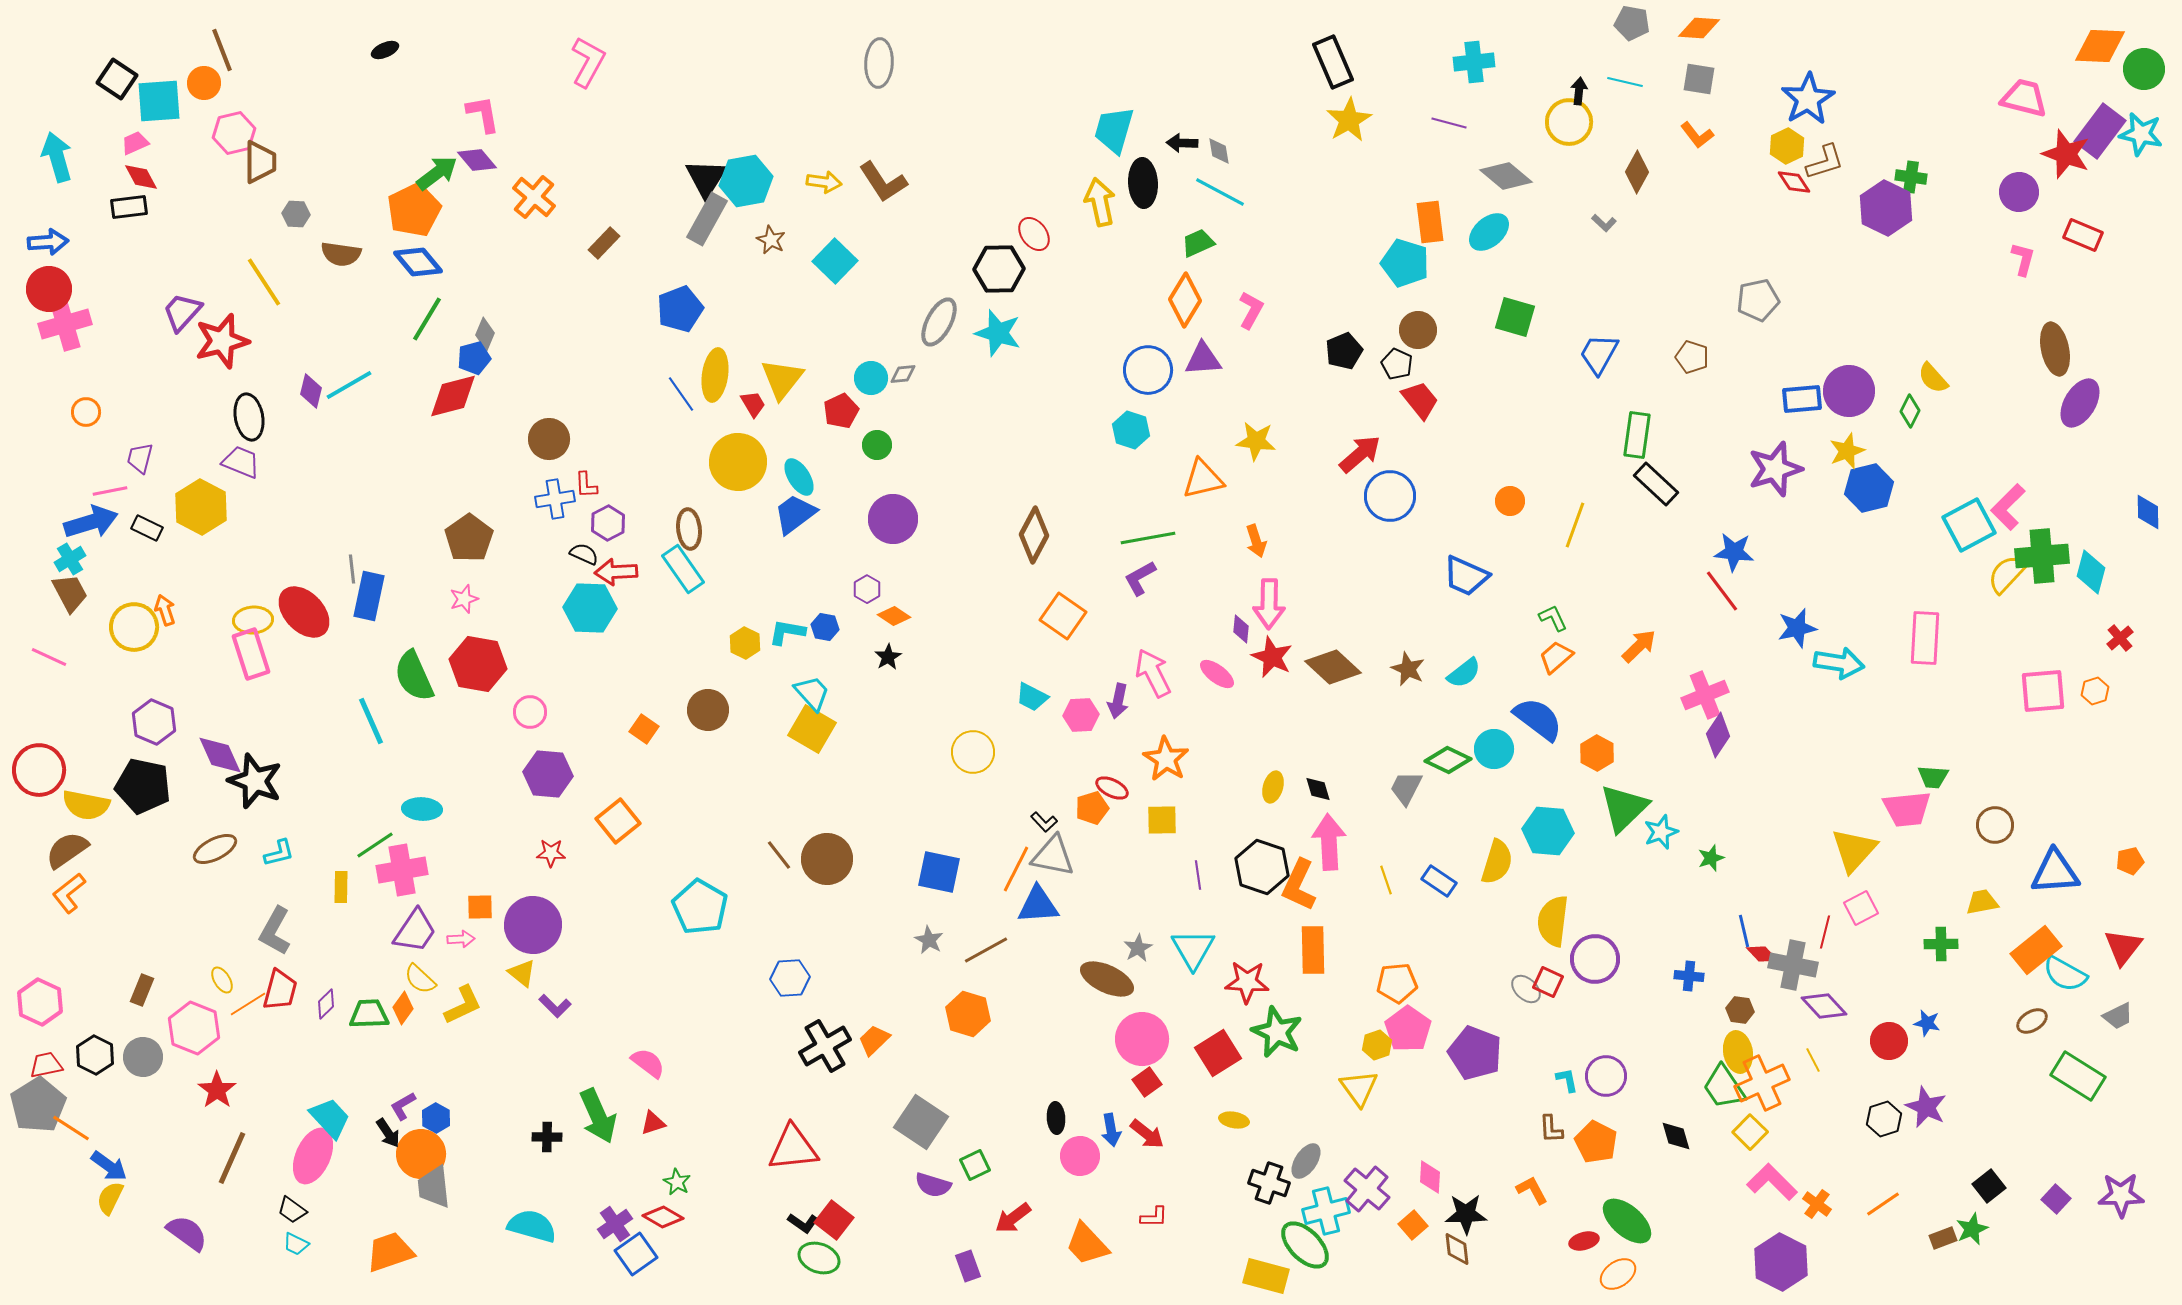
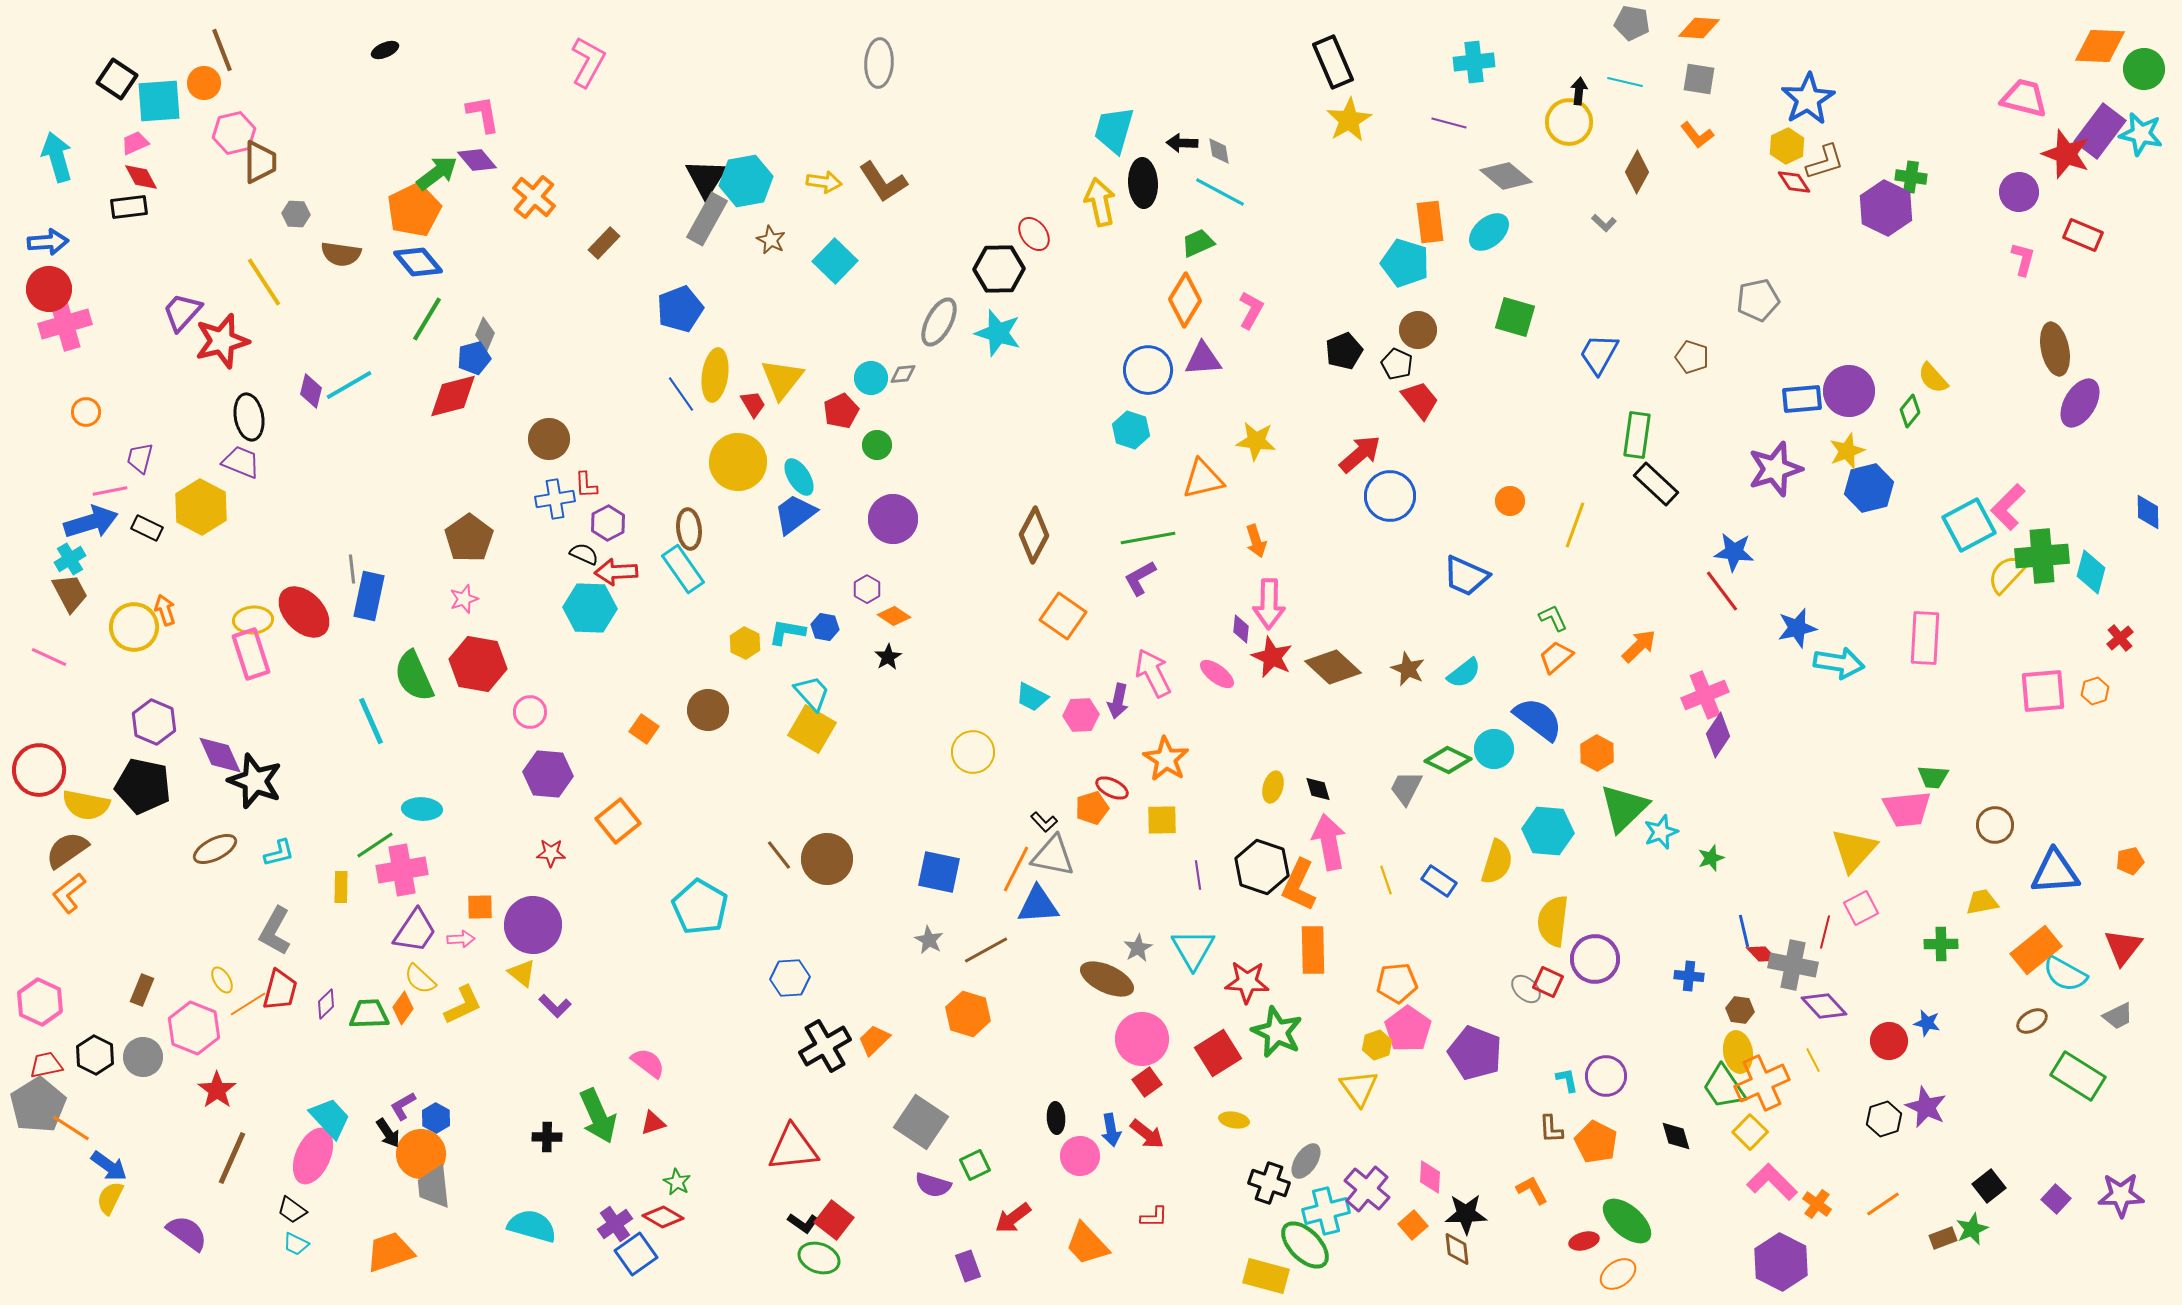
green diamond at (1910, 411): rotated 12 degrees clockwise
pink arrow at (1329, 842): rotated 8 degrees counterclockwise
